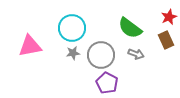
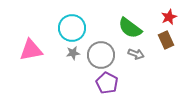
pink triangle: moved 1 px right, 4 px down
